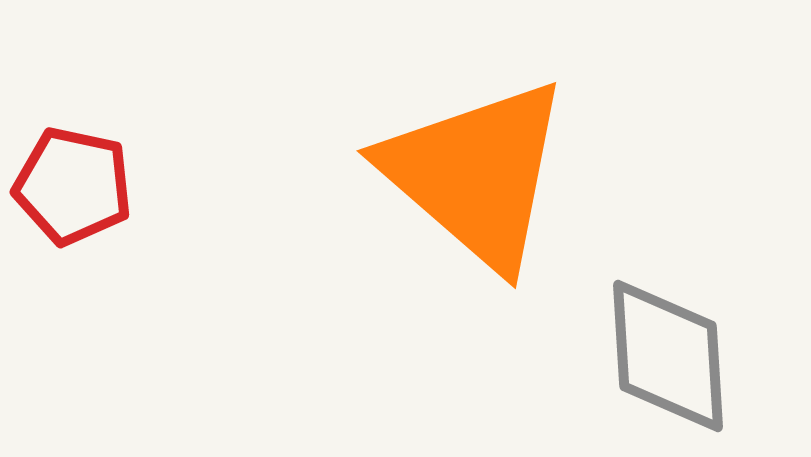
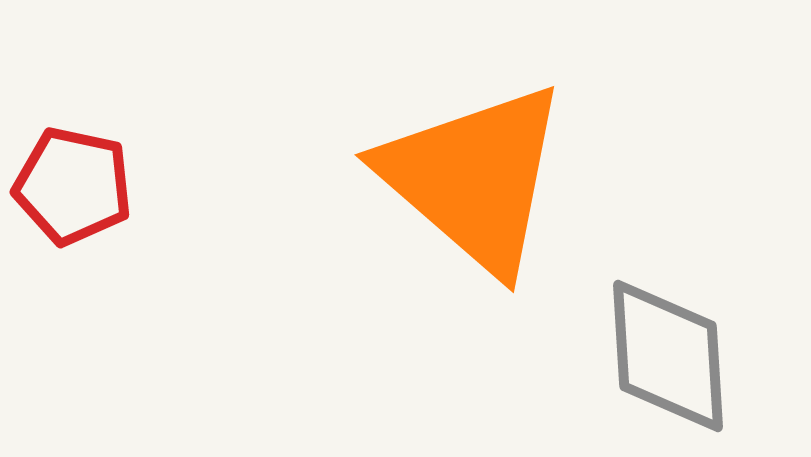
orange triangle: moved 2 px left, 4 px down
